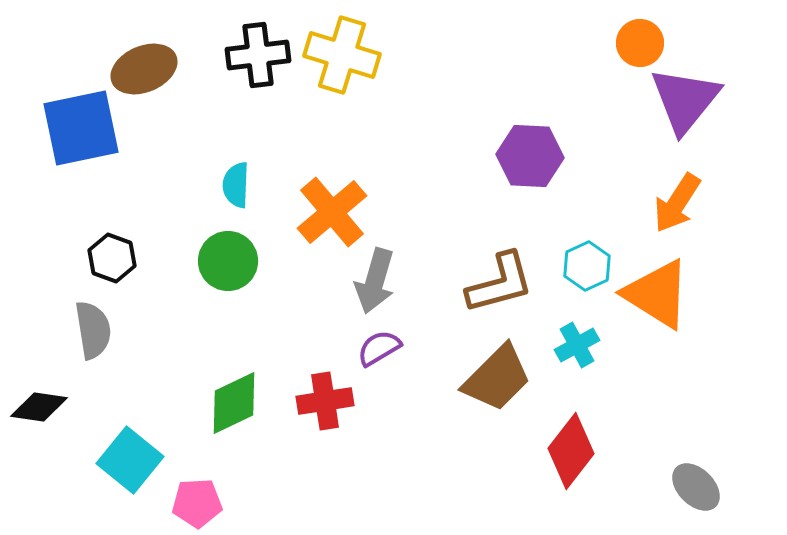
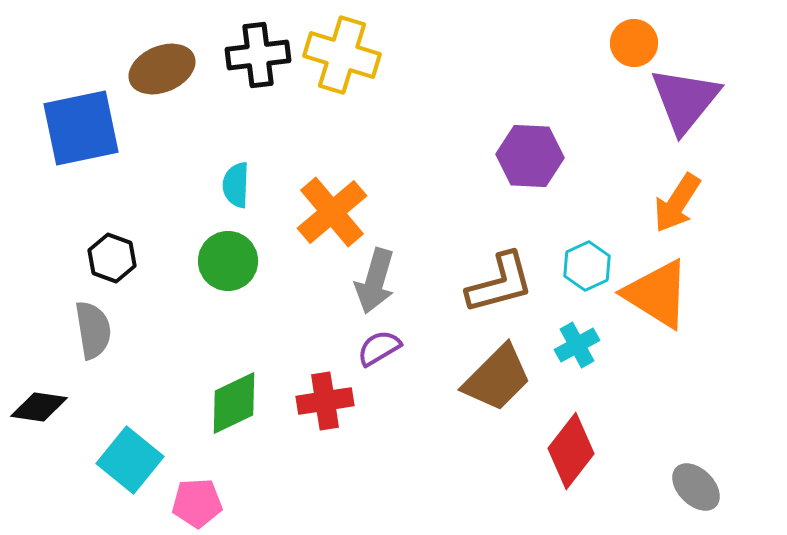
orange circle: moved 6 px left
brown ellipse: moved 18 px right
